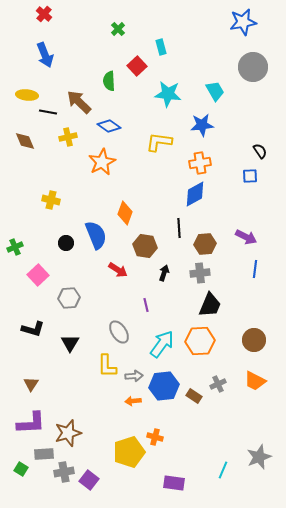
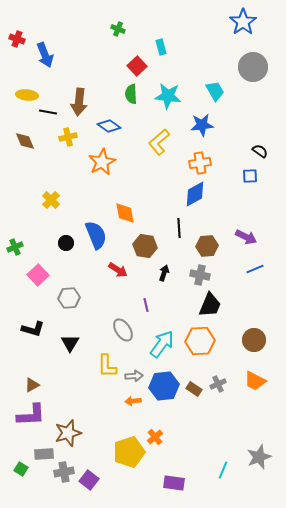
red cross at (44, 14): moved 27 px left, 25 px down; rotated 21 degrees counterclockwise
blue star at (243, 22): rotated 24 degrees counterclockwise
green cross at (118, 29): rotated 24 degrees counterclockwise
green semicircle at (109, 81): moved 22 px right, 13 px down
cyan star at (168, 94): moved 2 px down
brown arrow at (79, 102): rotated 128 degrees counterclockwise
yellow L-shape at (159, 142): rotated 48 degrees counterclockwise
black semicircle at (260, 151): rotated 21 degrees counterclockwise
yellow cross at (51, 200): rotated 30 degrees clockwise
orange diamond at (125, 213): rotated 30 degrees counterclockwise
brown hexagon at (205, 244): moved 2 px right, 2 px down
blue line at (255, 269): rotated 60 degrees clockwise
gray cross at (200, 273): moved 2 px down; rotated 18 degrees clockwise
gray ellipse at (119, 332): moved 4 px right, 2 px up
brown triangle at (31, 384): moved 1 px right, 1 px down; rotated 28 degrees clockwise
brown rectangle at (194, 396): moved 7 px up
purple L-shape at (31, 423): moved 8 px up
orange cross at (155, 437): rotated 35 degrees clockwise
